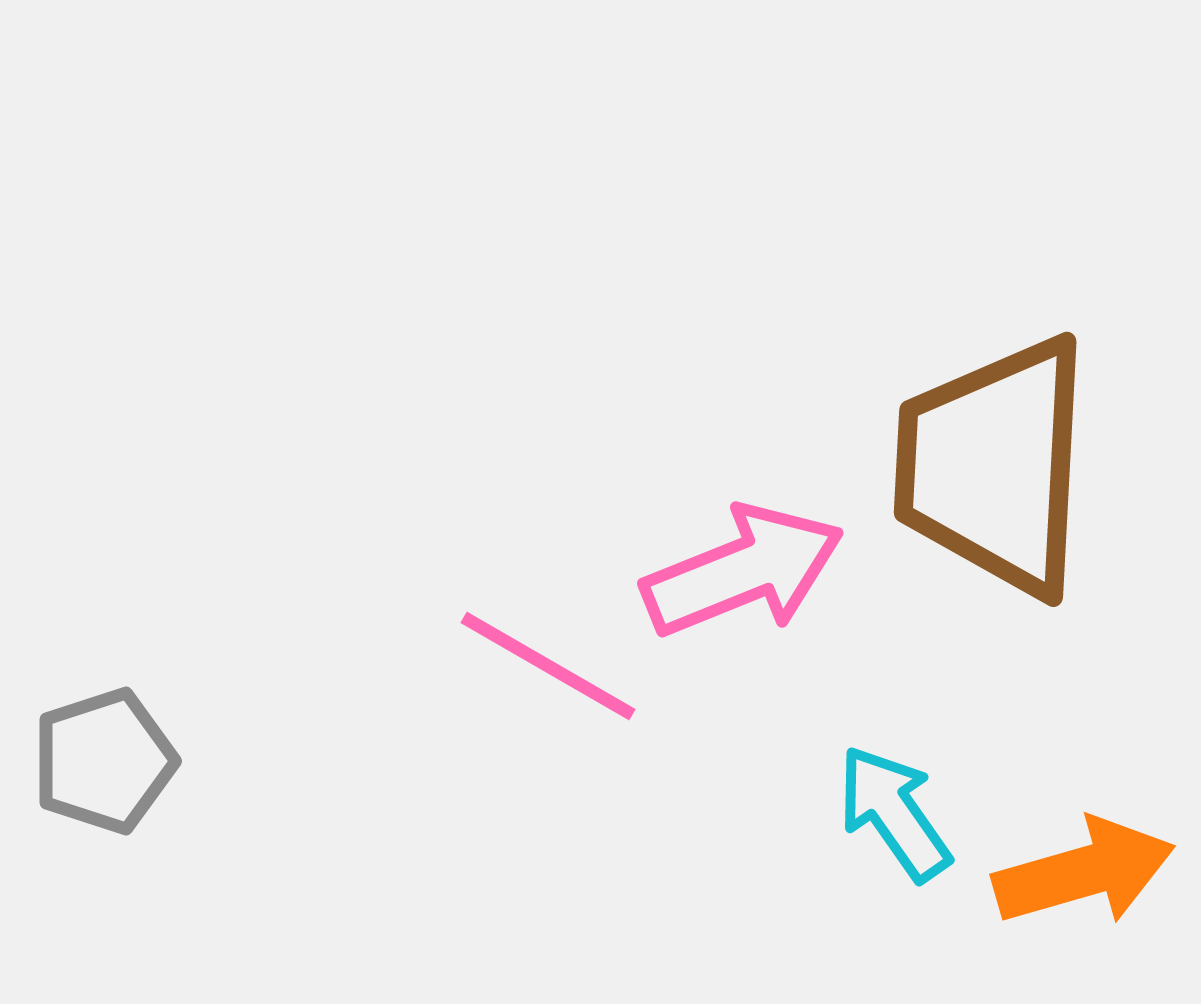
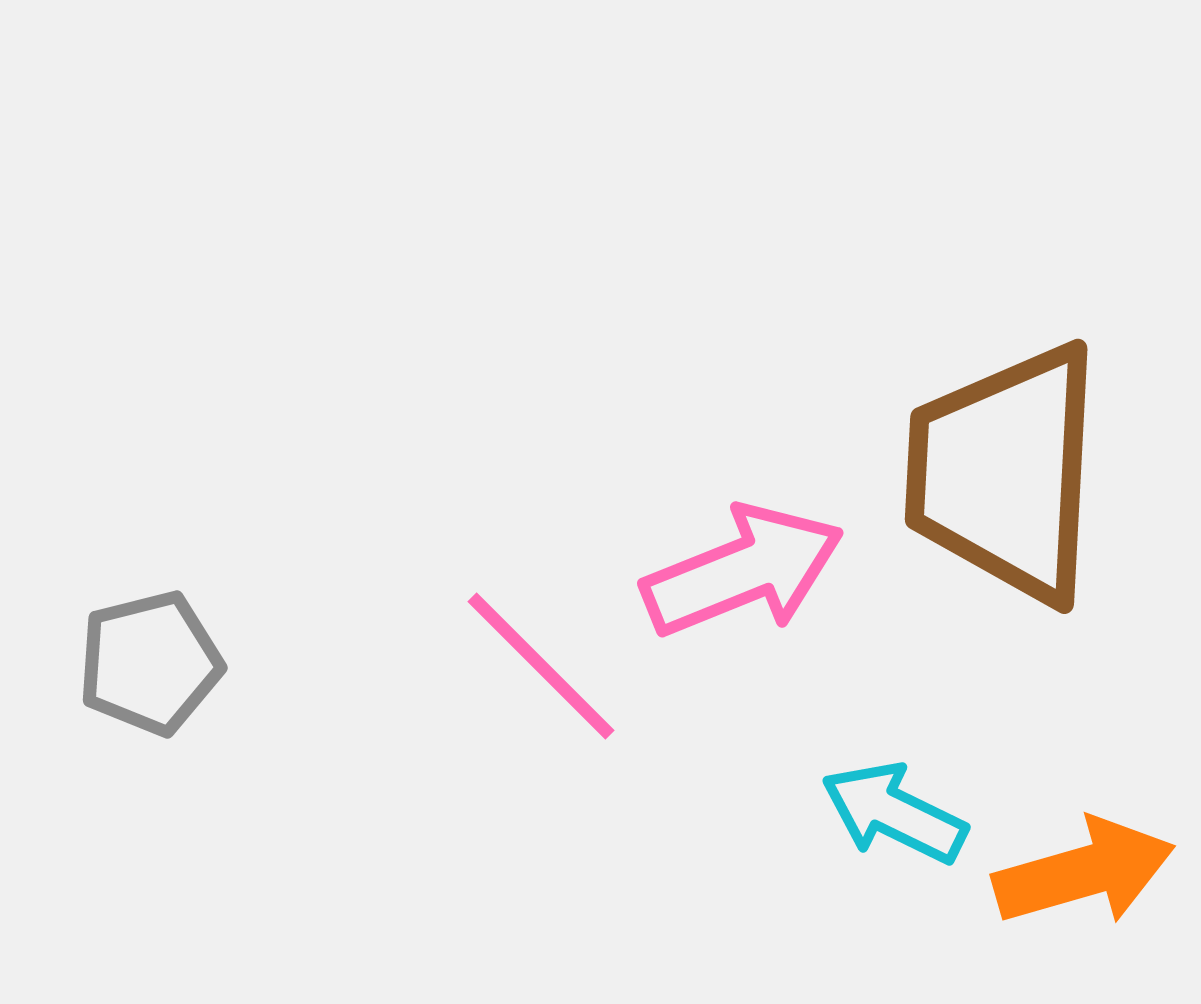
brown trapezoid: moved 11 px right, 7 px down
pink line: moved 7 px left; rotated 15 degrees clockwise
gray pentagon: moved 46 px right, 98 px up; rotated 4 degrees clockwise
cyan arrow: rotated 29 degrees counterclockwise
